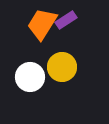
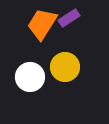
purple rectangle: moved 3 px right, 2 px up
yellow circle: moved 3 px right
